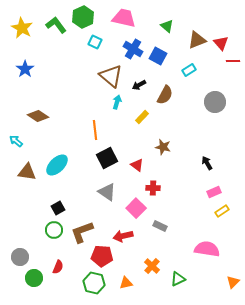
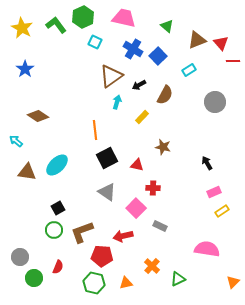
blue square at (158, 56): rotated 18 degrees clockwise
brown triangle at (111, 76): rotated 45 degrees clockwise
red triangle at (137, 165): rotated 24 degrees counterclockwise
